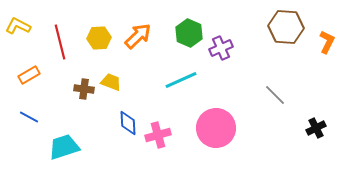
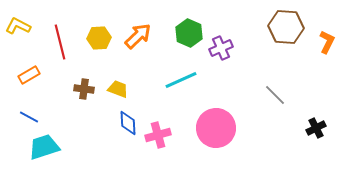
yellow trapezoid: moved 7 px right, 7 px down
cyan trapezoid: moved 20 px left
